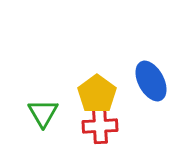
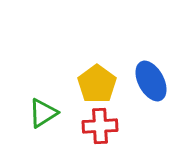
yellow pentagon: moved 10 px up
green triangle: rotated 28 degrees clockwise
